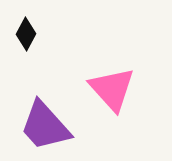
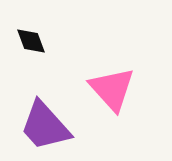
black diamond: moved 5 px right, 7 px down; rotated 48 degrees counterclockwise
